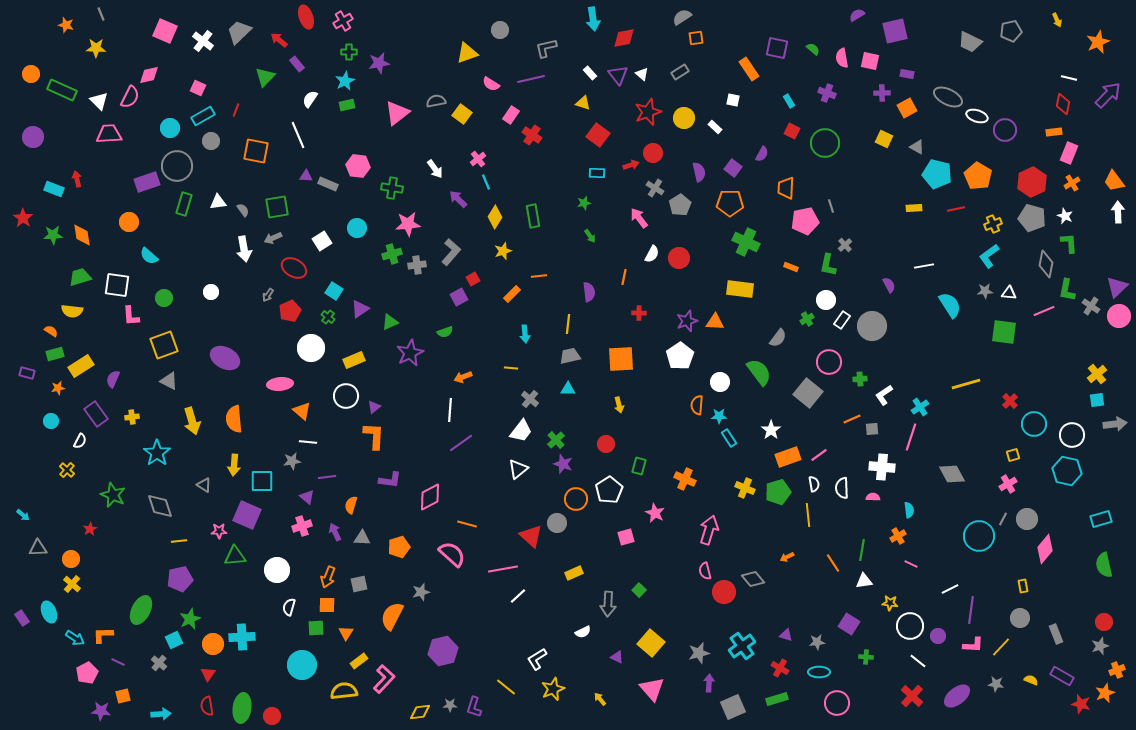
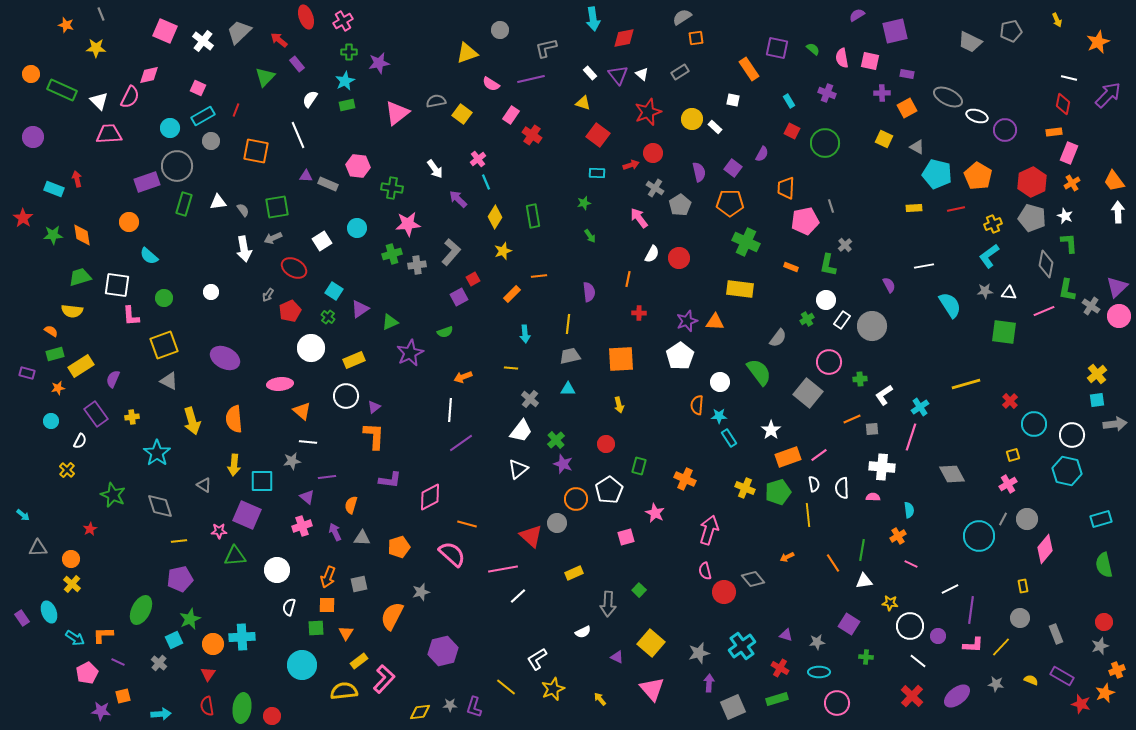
yellow circle at (684, 118): moved 8 px right, 1 px down
orange line at (624, 277): moved 4 px right, 2 px down
